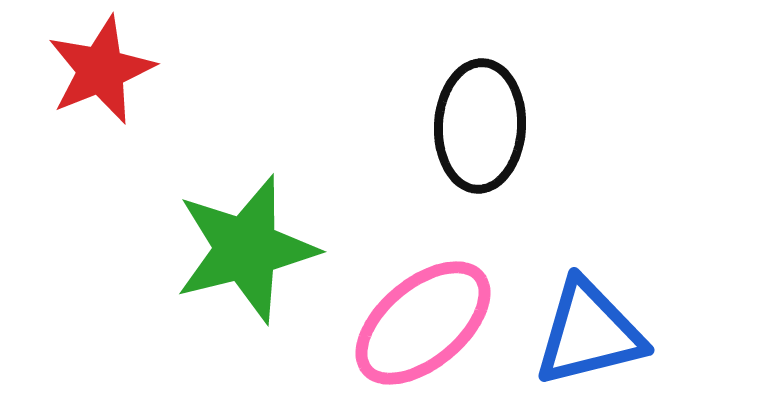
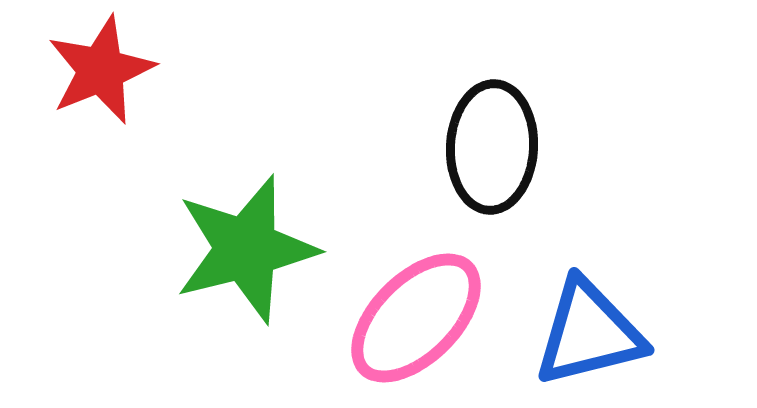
black ellipse: moved 12 px right, 21 px down
pink ellipse: moved 7 px left, 5 px up; rotated 5 degrees counterclockwise
